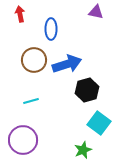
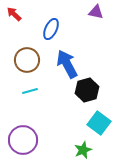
red arrow: moved 6 px left; rotated 35 degrees counterclockwise
blue ellipse: rotated 25 degrees clockwise
brown circle: moved 7 px left
blue arrow: rotated 100 degrees counterclockwise
cyan line: moved 1 px left, 10 px up
